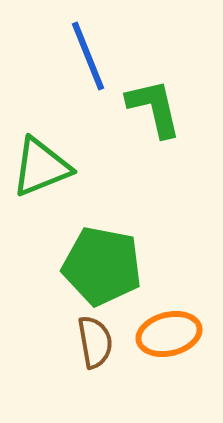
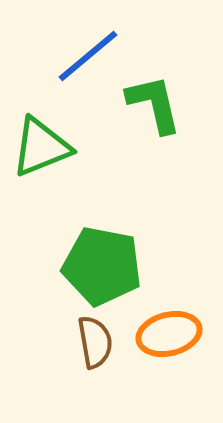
blue line: rotated 72 degrees clockwise
green L-shape: moved 4 px up
green triangle: moved 20 px up
